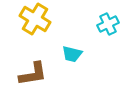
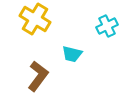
cyan cross: moved 1 px left, 2 px down
brown L-shape: moved 5 px right, 2 px down; rotated 44 degrees counterclockwise
